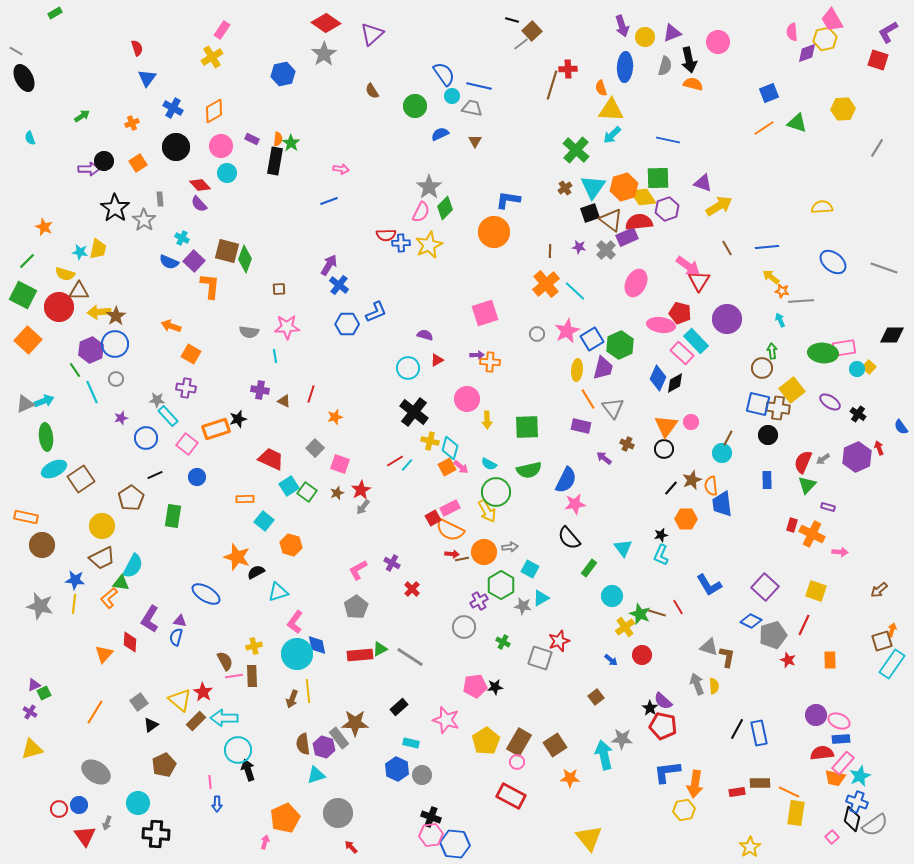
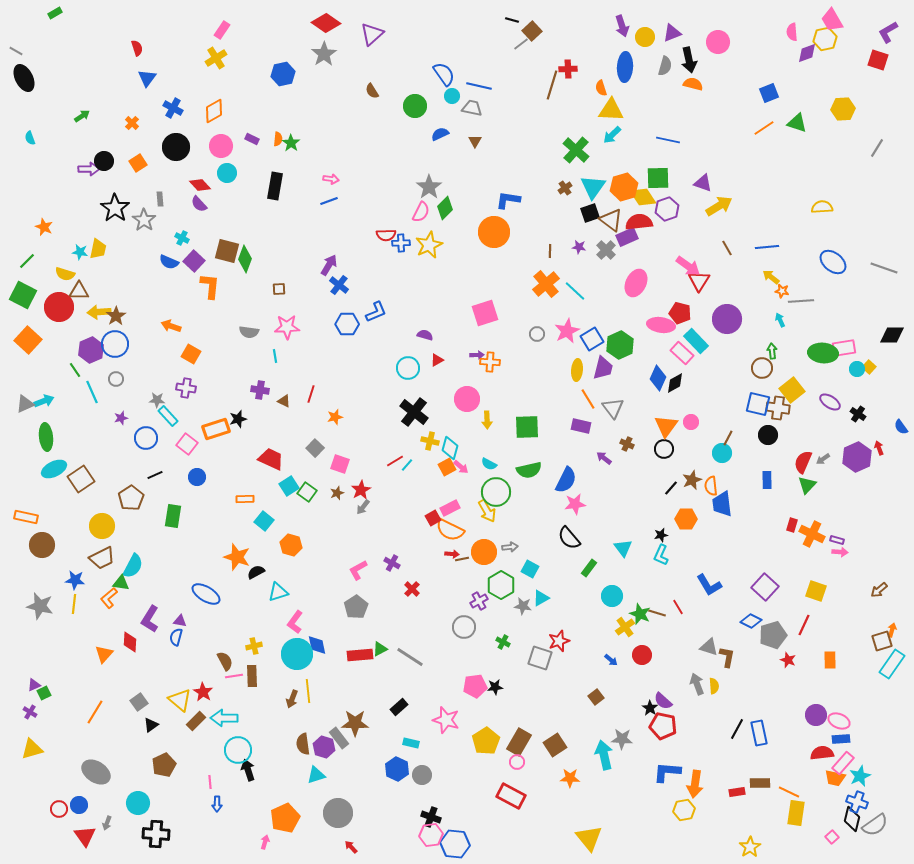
yellow cross at (212, 57): moved 4 px right, 1 px down
orange cross at (132, 123): rotated 24 degrees counterclockwise
black rectangle at (275, 161): moved 25 px down
pink arrow at (341, 169): moved 10 px left, 10 px down
purple rectangle at (828, 507): moved 9 px right, 33 px down
blue L-shape at (667, 772): rotated 12 degrees clockwise
